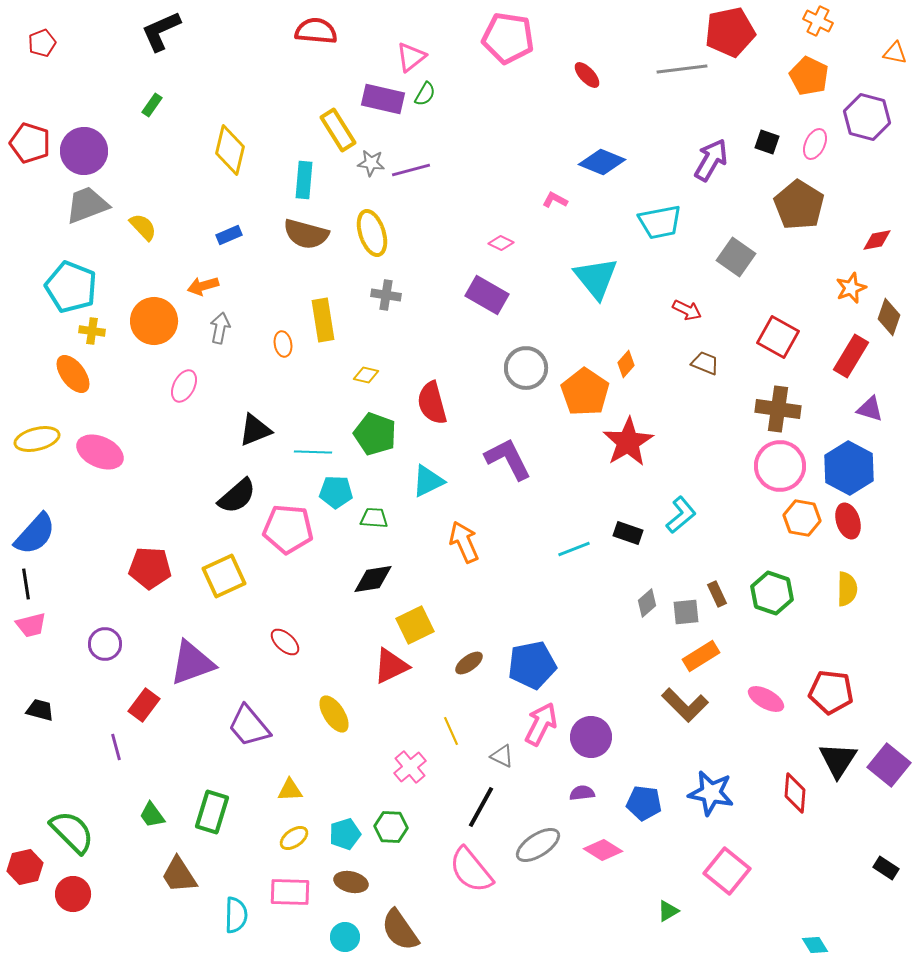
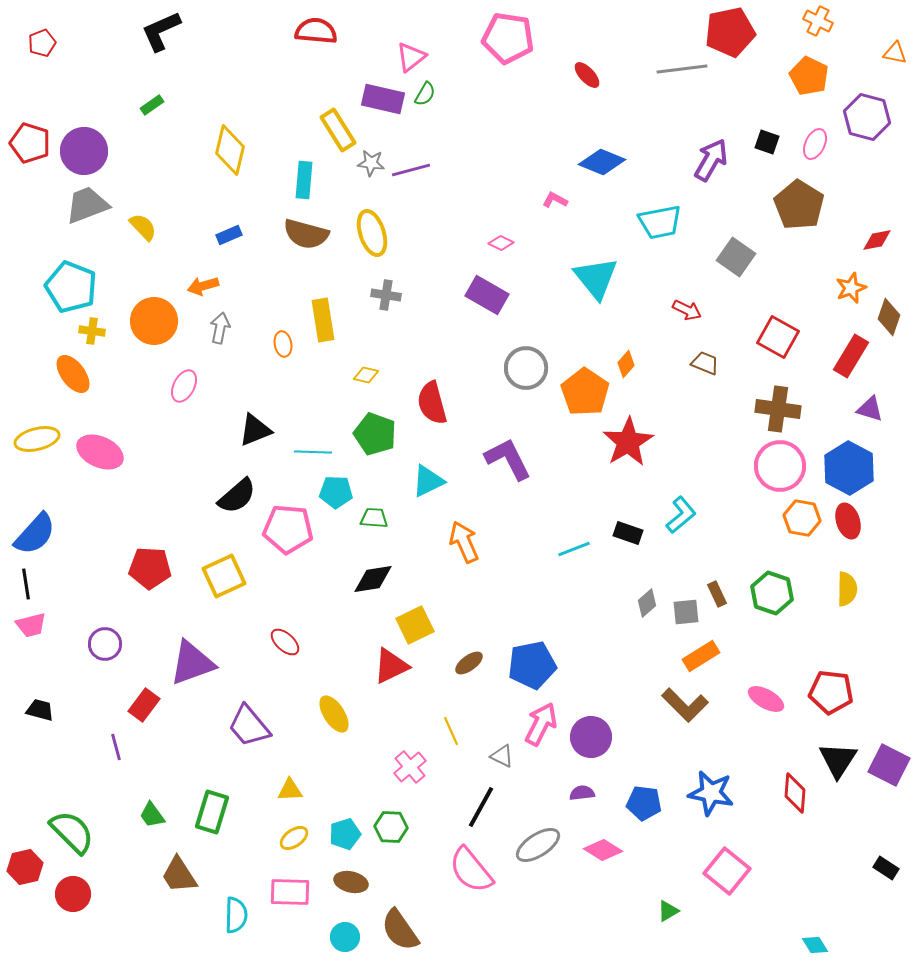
green rectangle at (152, 105): rotated 20 degrees clockwise
purple square at (889, 765): rotated 12 degrees counterclockwise
